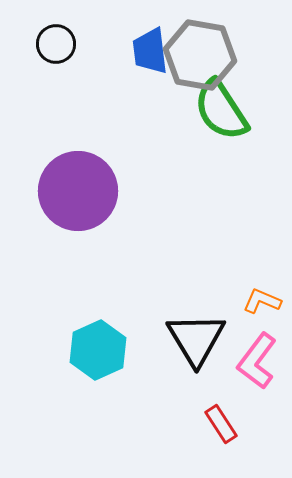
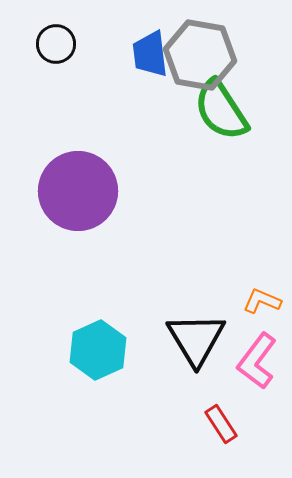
blue trapezoid: moved 3 px down
